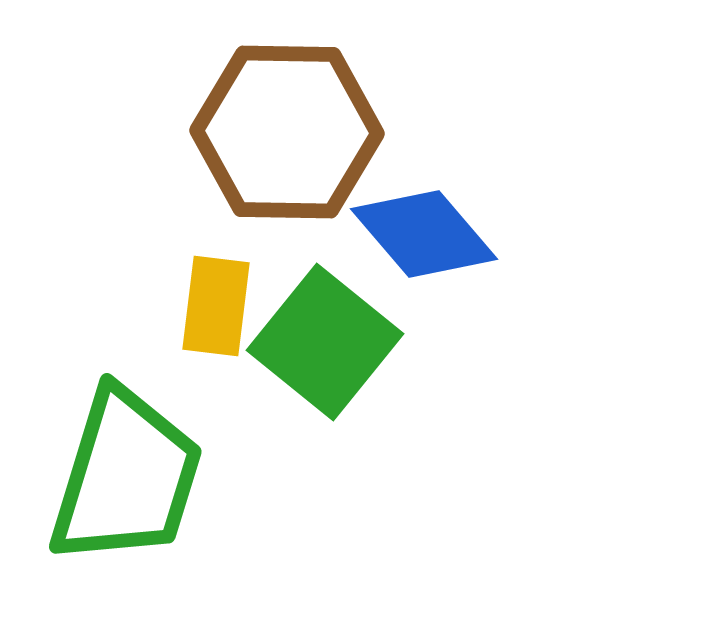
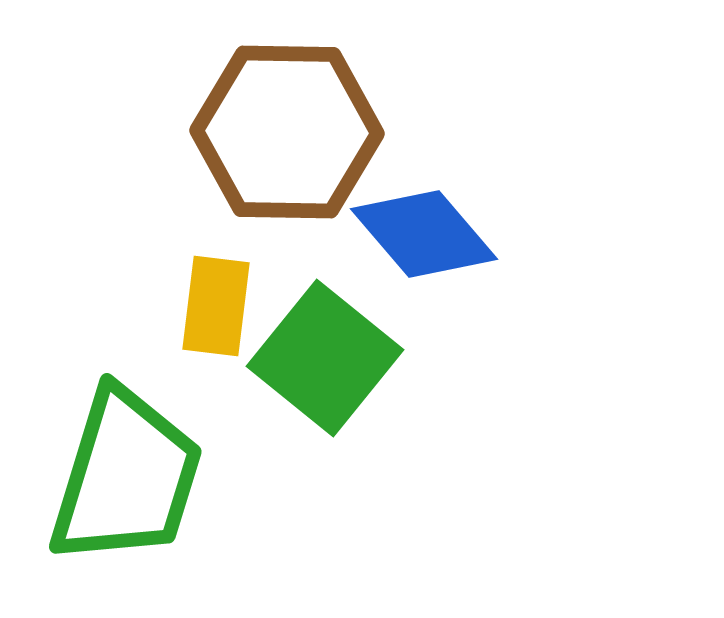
green square: moved 16 px down
